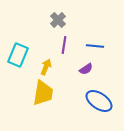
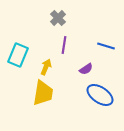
gray cross: moved 2 px up
blue line: moved 11 px right; rotated 12 degrees clockwise
blue ellipse: moved 1 px right, 6 px up
